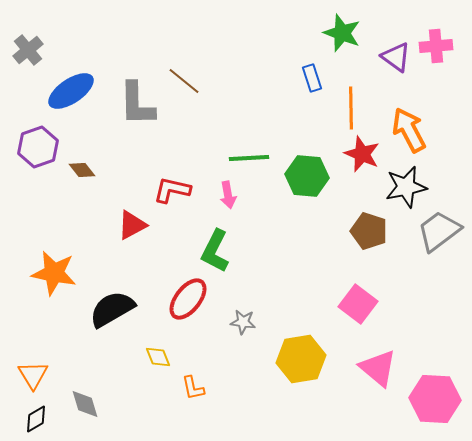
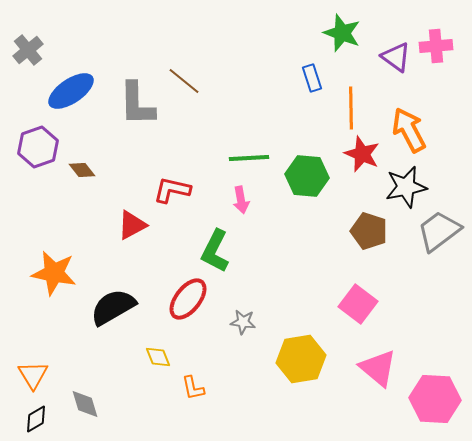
pink arrow: moved 13 px right, 5 px down
black semicircle: moved 1 px right, 2 px up
